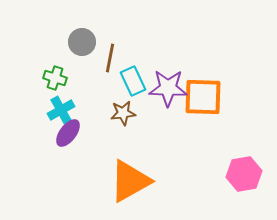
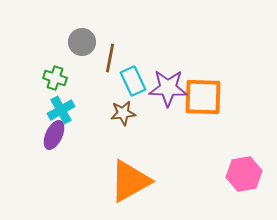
purple ellipse: moved 14 px left, 2 px down; rotated 12 degrees counterclockwise
